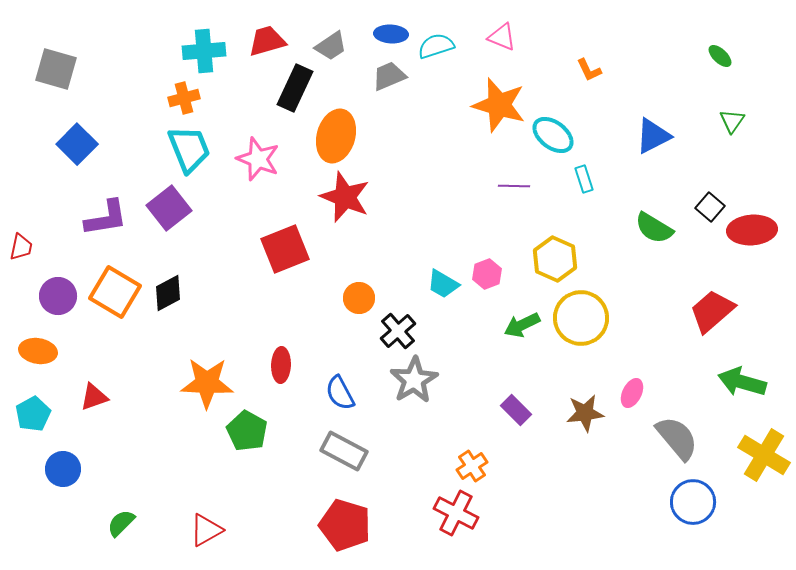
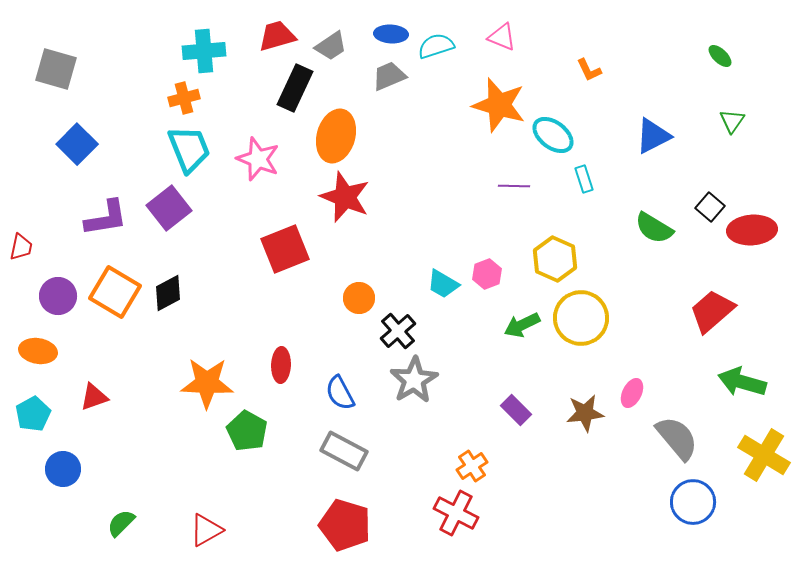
red trapezoid at (267, 41): moved 10 px right, 5 px up
